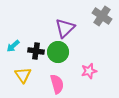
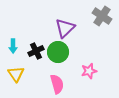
cyan arrow: rotated 48 degrees counterclockwise
black cross: rotated 35 degrees counterclockwise
yellow triangle: moved 7 px left, 1 px up
